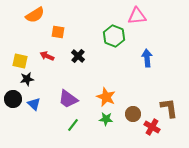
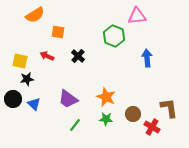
green line: moved 2 px right
